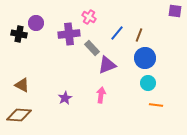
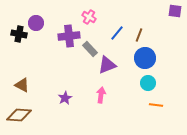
purple cross: moved 2 px down
gray rectangle: moved 2 px left, 1 px down
